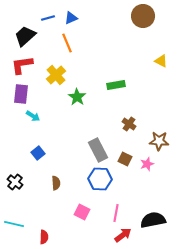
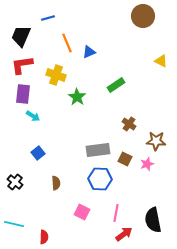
blue triangle: moved 18 px right, 34 px down
black trapezoid: moved 4 px left; rotated 25 degrees counterclockwise
yellow cross: rotated 30 degrees counterclockwise
green rectangle: rotated 24 degrees counterclockwise
purple rectangle: moved 2 px right
brown star: moved 3 px left
gray rectangle: rotated 70 degrees counterclockwise
black semicircle: rotated 90 degrees counterclockwise
red arrow: moved 1 px right, 1 px up
